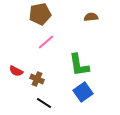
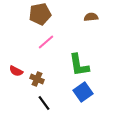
black line: rotated 21 degrees clockwise
